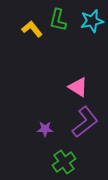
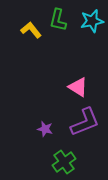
yellow L-shape: moved 1 px left, 1 px down
purple L-shape: rotated 16 degrees clockwise
purple star: rotated 14 degrees clockwise
